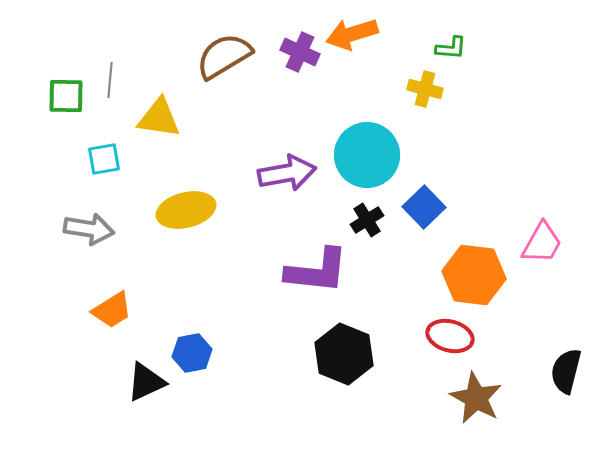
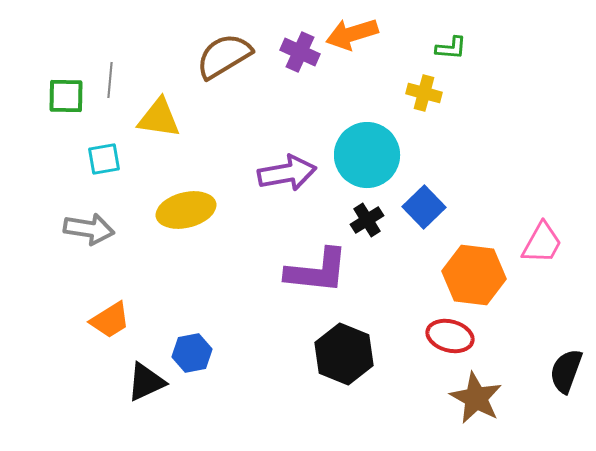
yellow cross: moved 1 px left, 4 px down
orange trapezoid: moved 2 px left, 10 px down
black semicircle: rotated 6 degrees clockwise
